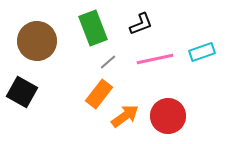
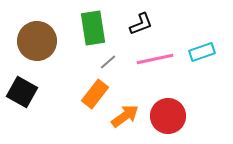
green rectangle: rotated 12 degrees clockwise
orange rectangle: moved 4 px left
